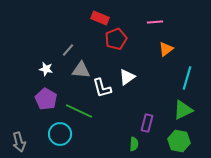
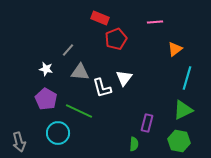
orange triangle: moved 9 px right
gray triangle: moved 1 px left, 2 px down
white triangle: moved 3 px left, 1 px down; rotated 18 degrees counterclockwise
cyan circle: moved 2 px left, 1 px up
